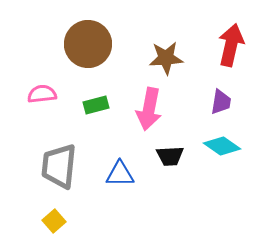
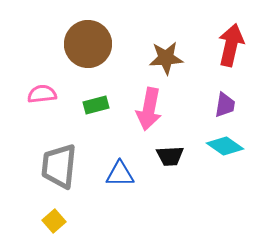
purple trapezoid: moved 4 px right, 3 px down
cyan diamond: moved 3 px right
